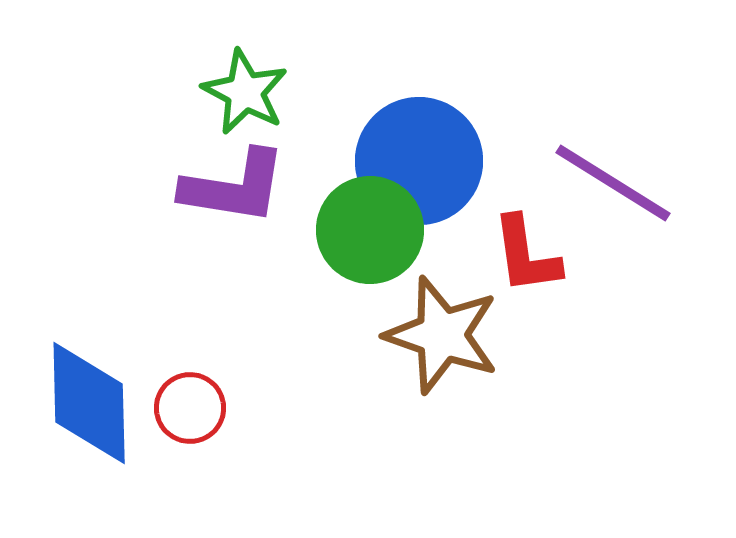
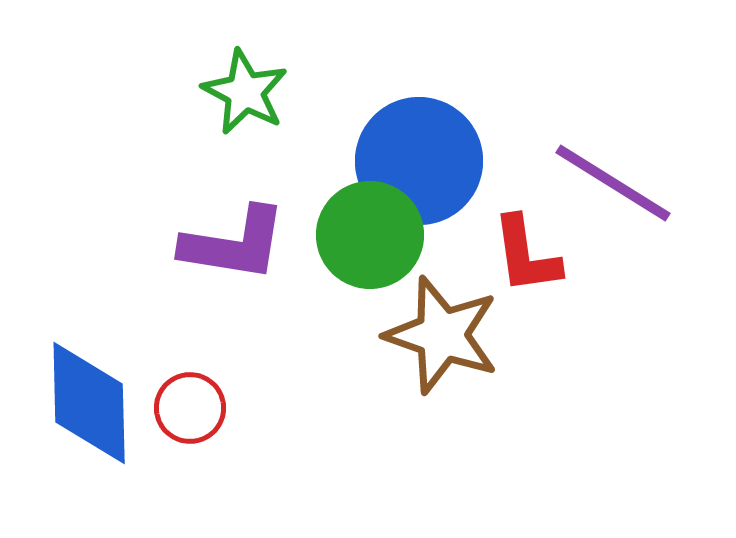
purple L-shape: moved 57 px down
green circle: moved 5 px down
